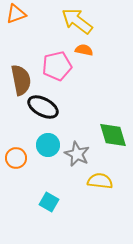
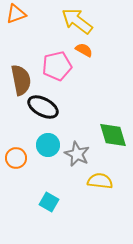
orange semicircle: rotated 18 degrees clockwise
